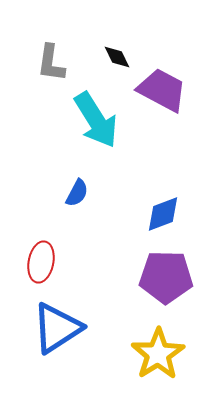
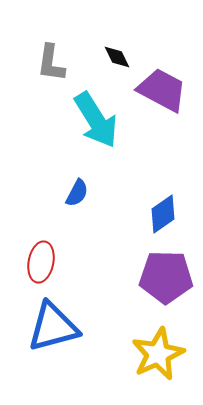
blue diamond: rotated 15 degrees counterclockwise
blue triangle: moved 4 px left, 1 px up; rotated 18 degrees clockwise
yellow star: rotated 8 degrees clockwise
